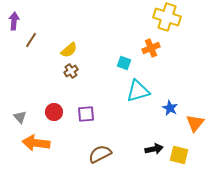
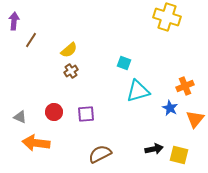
orange cross: moved 34 px right, 38 px down
gray triangle: rotated 24 degrees counterclockwise
orange triangle: moved 4 px up
